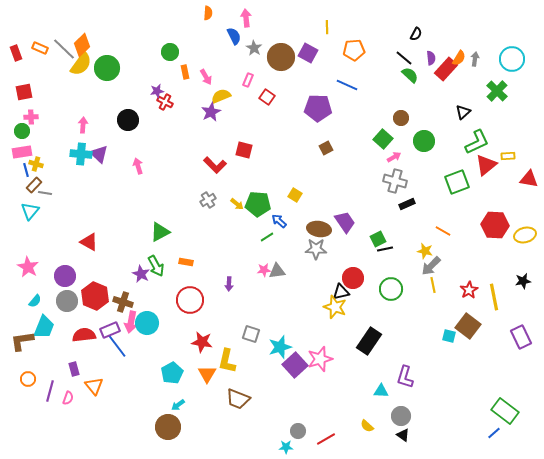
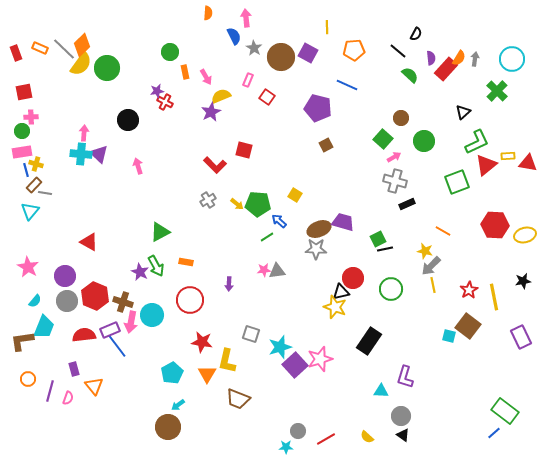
black line at (404, 58): moved 6 px left, 7 px up
purple pentagon at (318, 108): rotated 12 degrees clockwise
pink arrow at (83, 125): moved 1 px right, 8 px down
brown square at (326, 148): moved 3 px up
red triangle at (529, 179): moved 1 px left, 16 px up
purple trapezoid at (345, 222): moved 2 px left; rotated 40 degrees counterclockwise
brown ellipse at (319, 229): rotated 30 degrees counterclockwise
purple star at (141, 274): moved 1 px left, 2 px up
cyan circle at (147, 323): moved 5 px right, 8 px up
yellow semicircle at (367, 426): moved 11 px down
